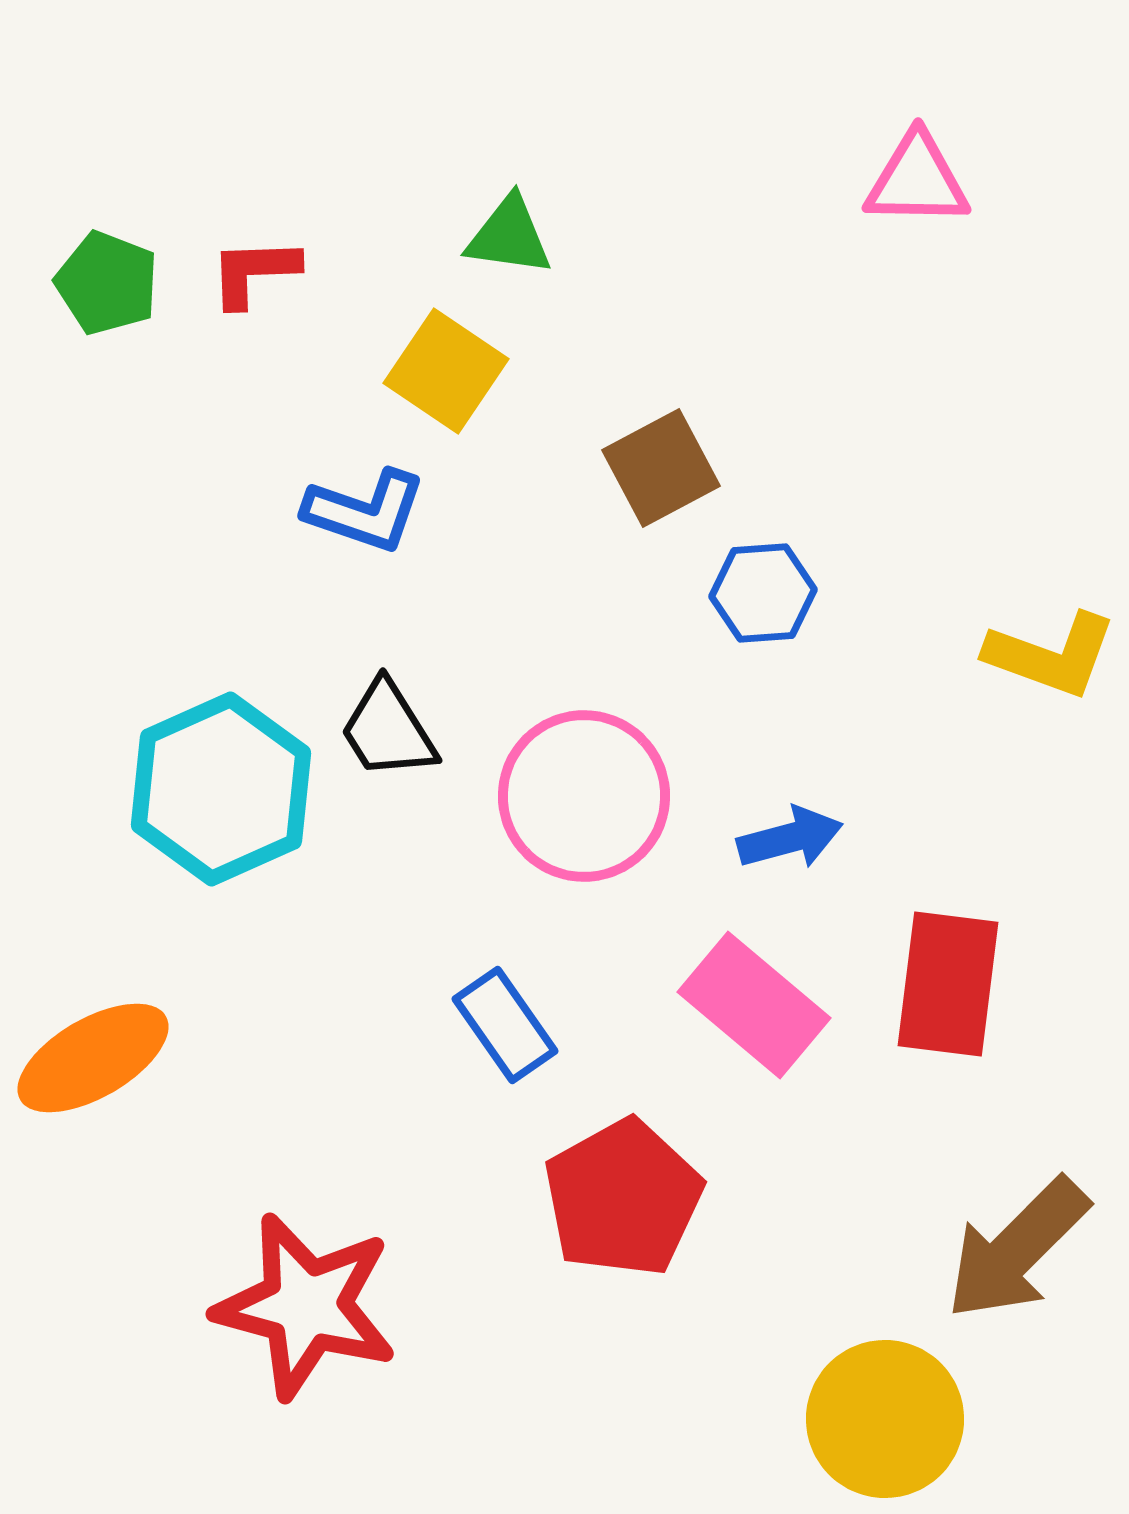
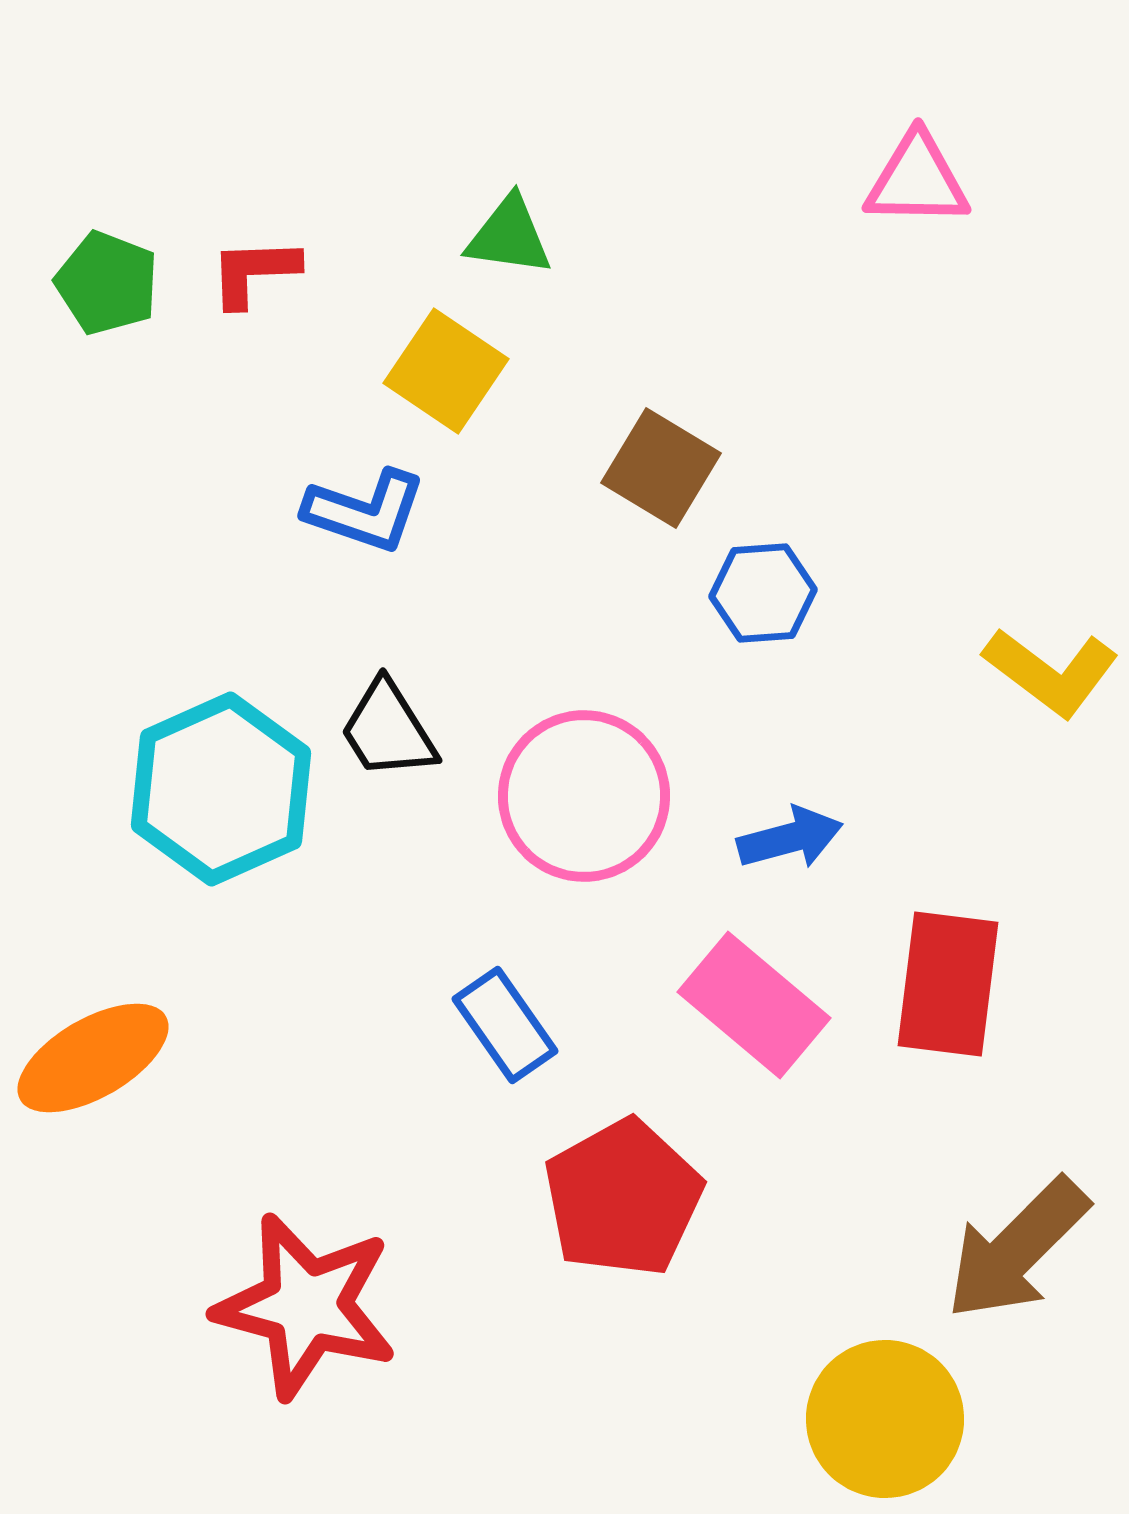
brown square: rotated 31 degrees counterclockwise
yellow L-shape: moved 17 px down; rotated 17 degrees clockwise
